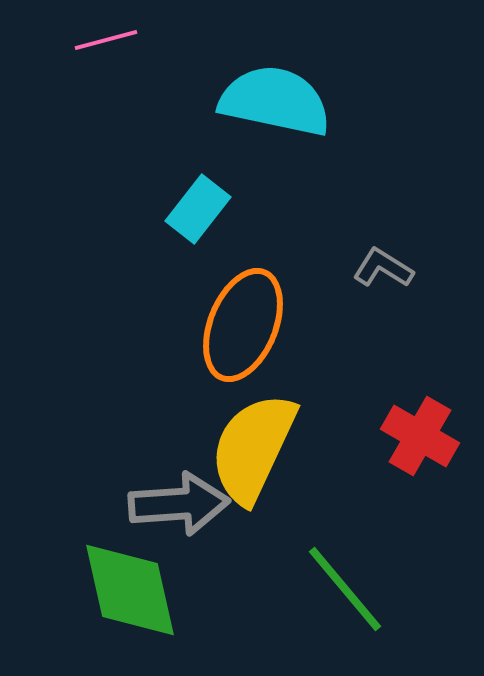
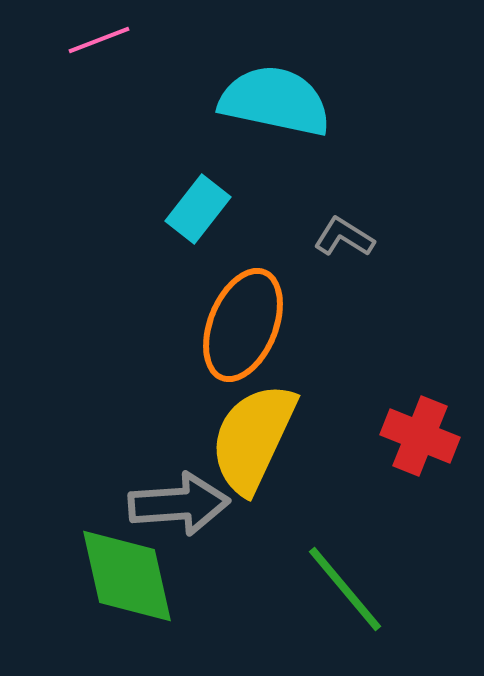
pink line: moved 7 px left; rotated 6 degrees counterclockwise
gray L-shape: moved 39 px left, 31 px up
red cross: rotated 8 degrees counterclockwise
yellow semicircle: moved 10 px up
green diamond: moved 3 px left, 14 px up
